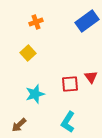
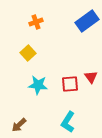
cyan star: moved 3 px right, 9 px up; rotated 24 degrees clockwise
